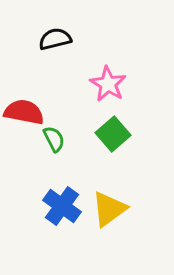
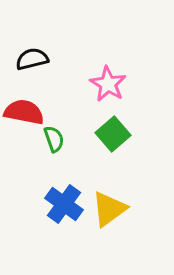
black semicircle: moved 23 px left, 20 px down
green semicircle: rotated 8 degrees clockwise
blue cross: moved 2 px right, 2 px up
